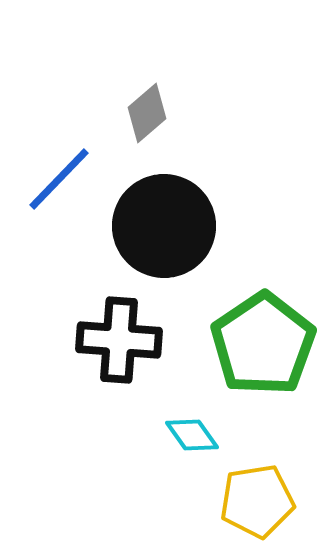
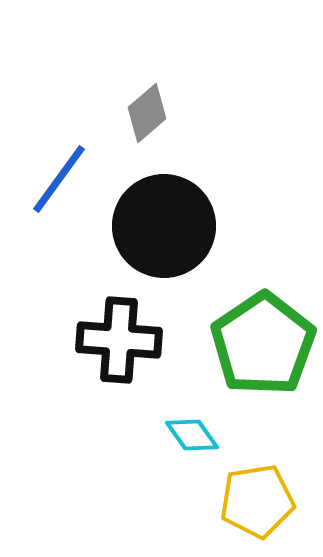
blue line: rotated 8 degrees counterclockwise
